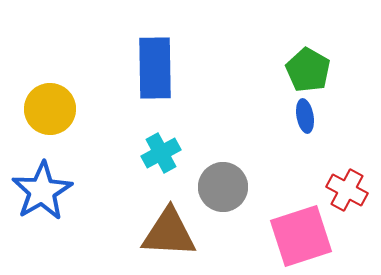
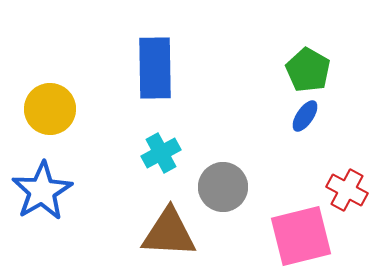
blue ellipse: rotated 44 degrees clockwise
pink square: rotated 4 degrees clockwise
